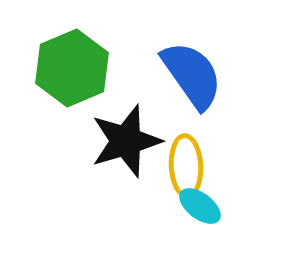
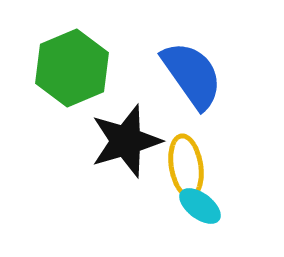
yellow ellipse: rotated 6 degrees counterclockwise
